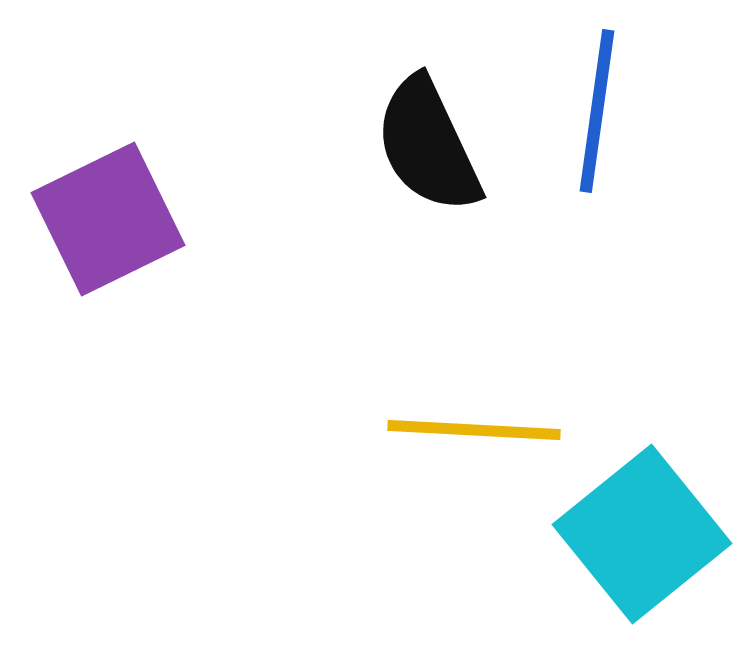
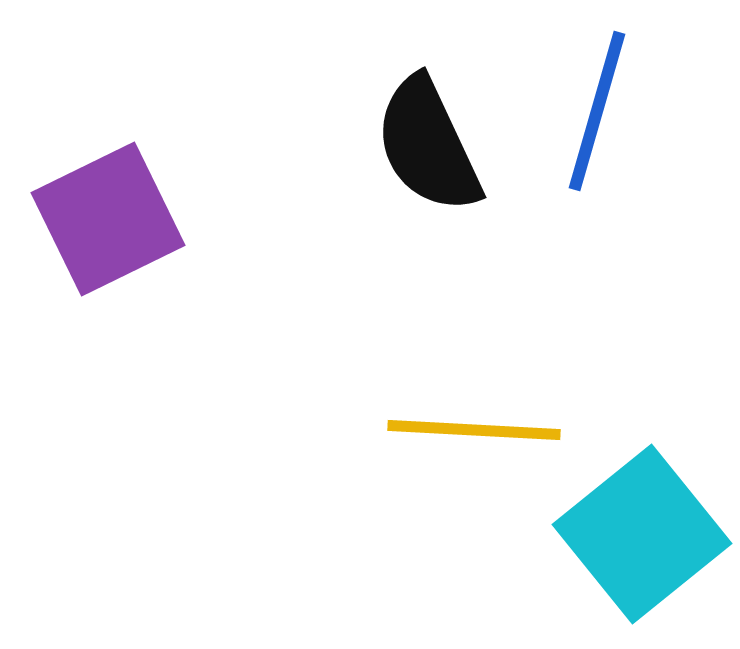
blue line: rotated 8 degrees clockwise
